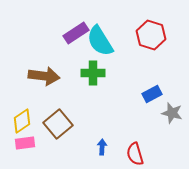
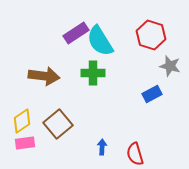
gray star: moved 2 px left, 47 px up
